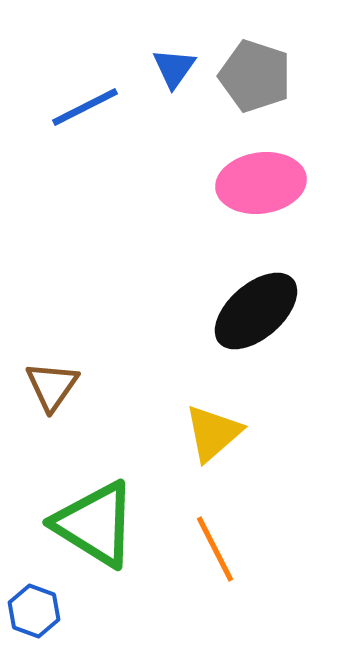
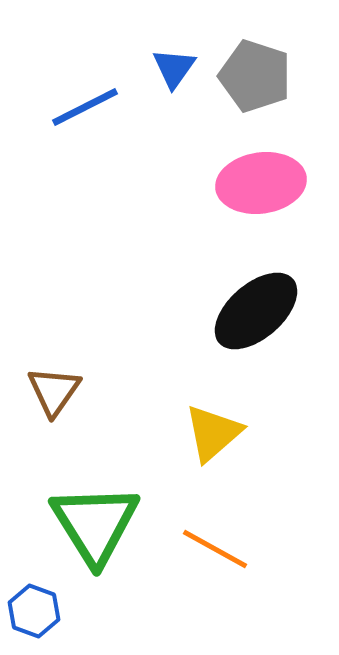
brown triangle: moved 2 px right, 5 px down
green triangle: rotated 26 degrees clockwise
orange line: rotated 34 degrees counterclockwise
